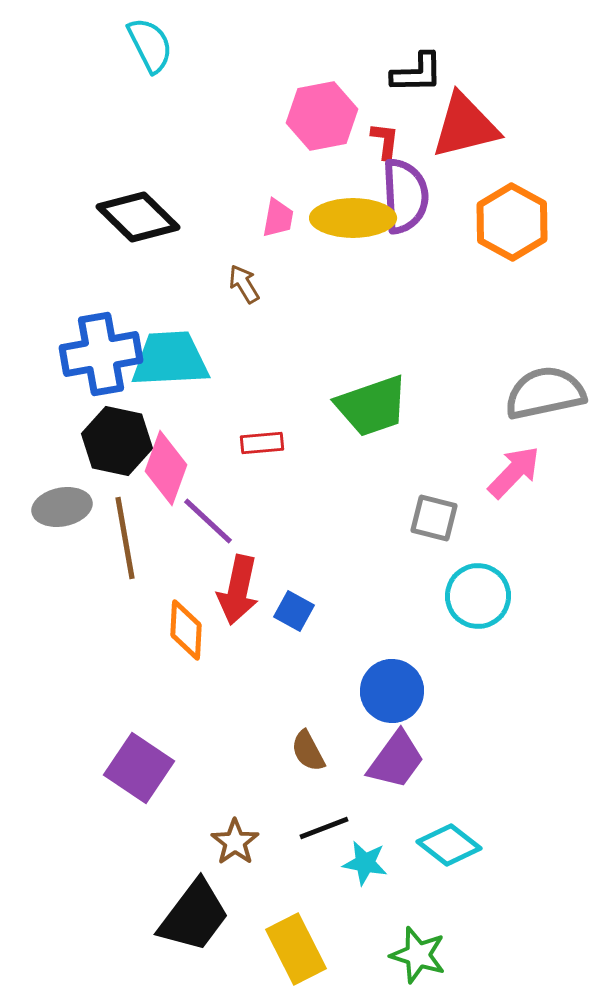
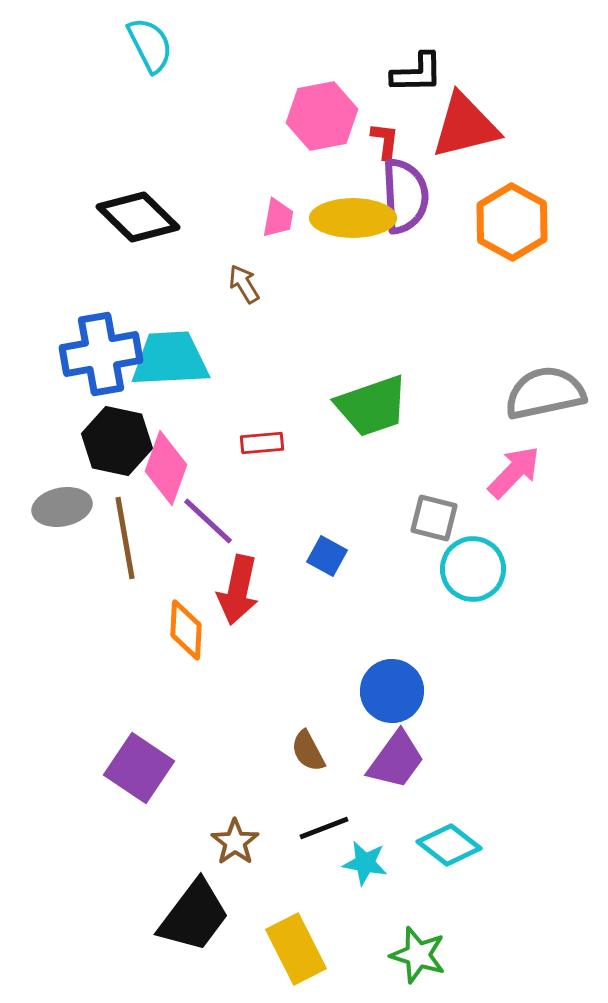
cyan circle: moved 5 px left, 27 px up
blue square: moved 33 px right, 55 px up
